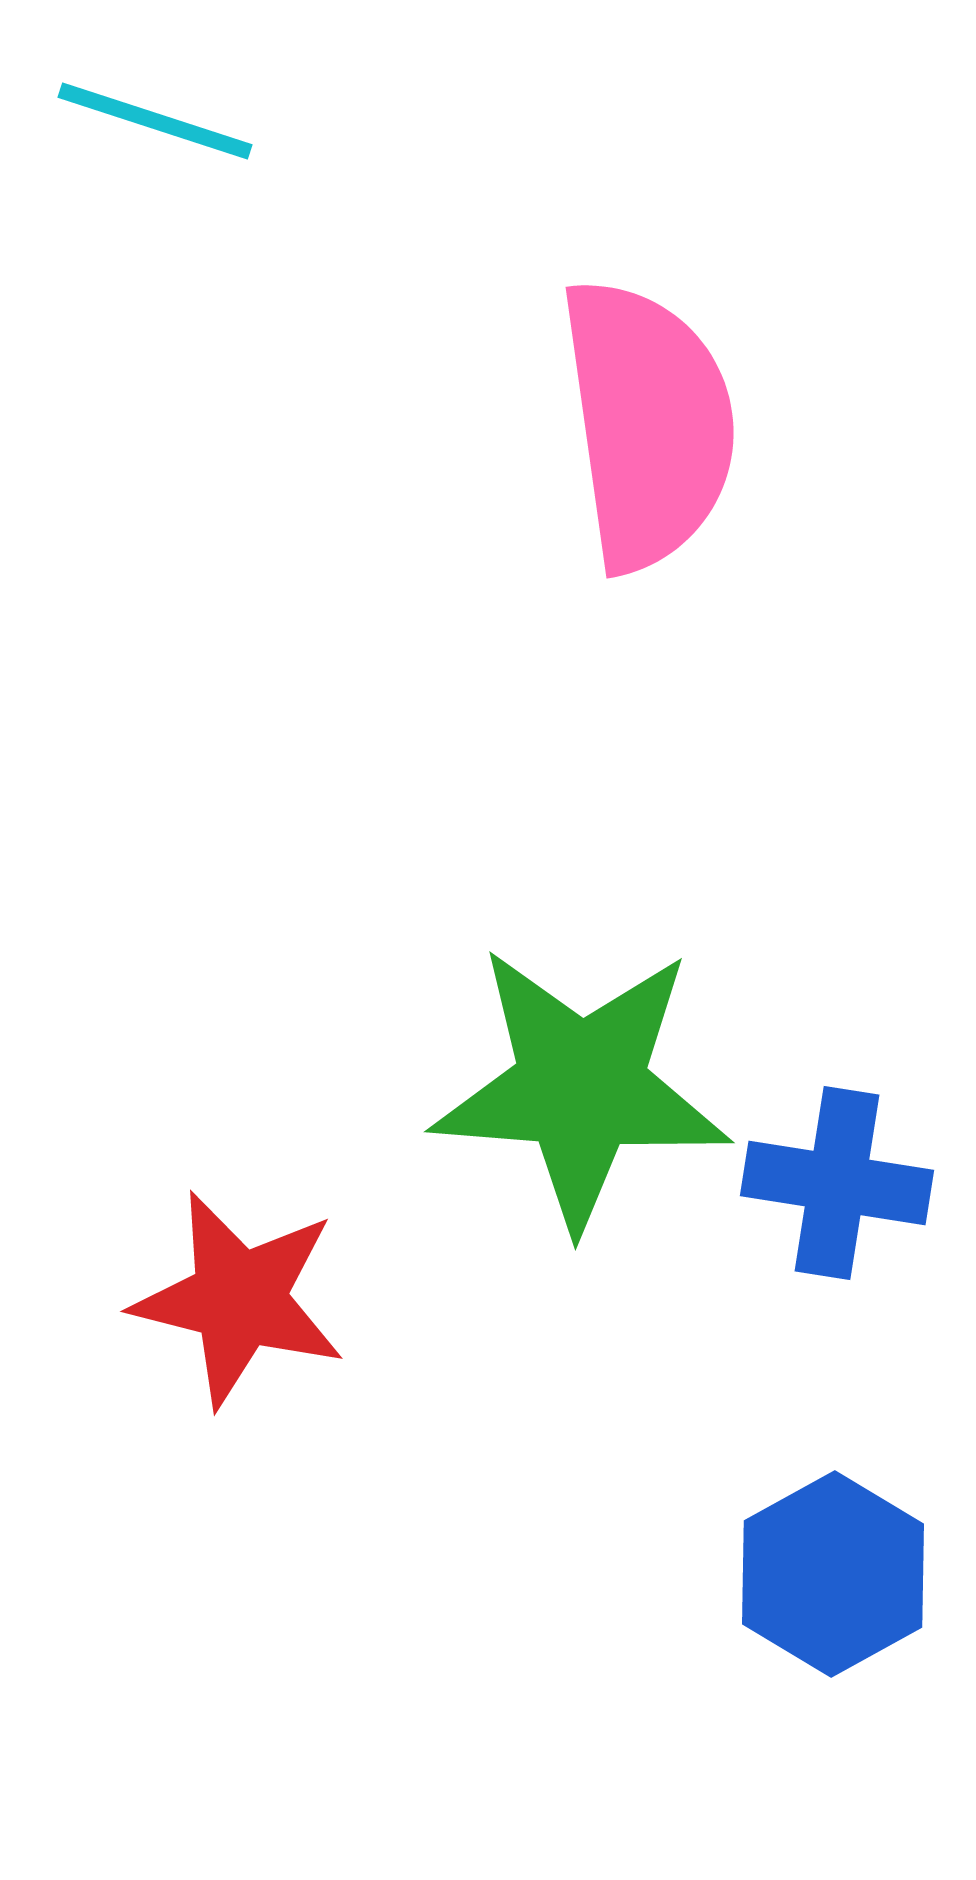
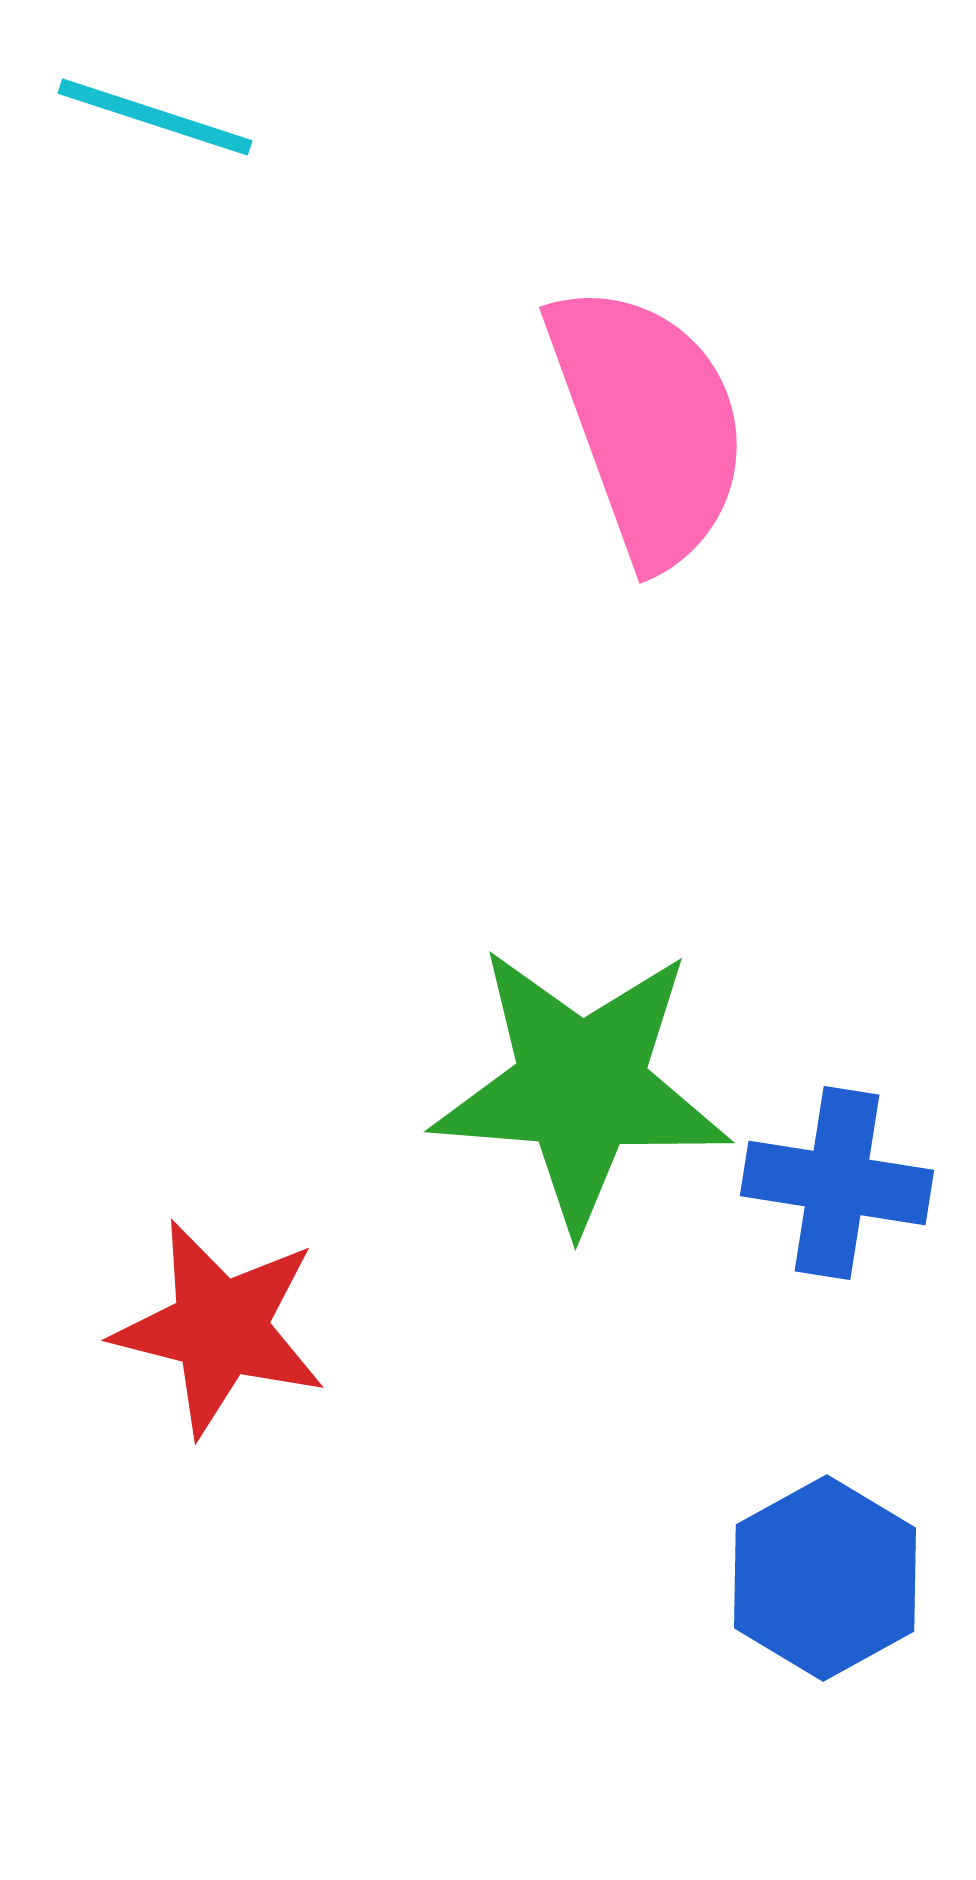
cyan line: moved 4 px up
pink semicircle: rotated 12 degrees counterclockwise
red star: moved 19 px left, 29 px down
blue hexagon: moved 8 px left, 4 px down
